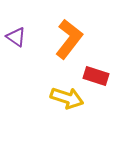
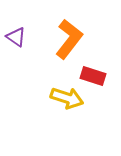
red rectangle: moved 3 px left
